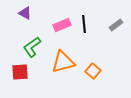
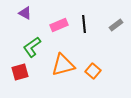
pink rectangle: moved 3 px left
orange triangle: moved 3 px down
red square: rotated 12 degrees counterclockwise
